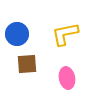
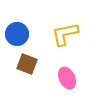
brown square: rotated 25 degrees clockwise
pink ellipse: rotated 15 degrees counterclockwise
